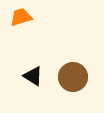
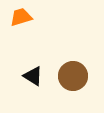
brown circle: moved 1 px up
